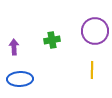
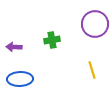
purple circle: moved 7 px up
purple arrow: rotated 84 degrees counterclockwise
yellow line: rotated 18 degrees counterclockwise
